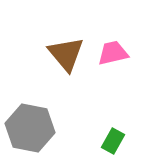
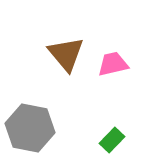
pink trapezoid: moved 11 px down
green rectangle: moved 1 px left, 1 px up; rotated 15 degrees clockwise
